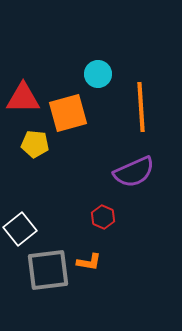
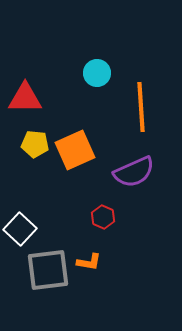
cyan circle: moved 1 px left, 1 px up
red triangle: moved 2 px right
orange square: moved 7 px right, 37 px down; rotated 9 degrees counterclockwise
white square: rotated 8 degrees counterclockwise
